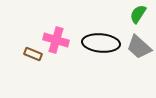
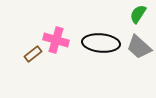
brown rectangle: rotated 60 degrees counterclockwise
